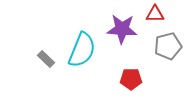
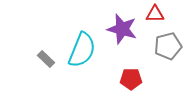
purple star: rotated 12 degrees clockwise
